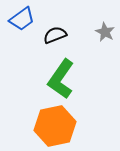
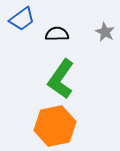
black semicircle: moved 2 px right, 1 px up; rotated 20 degrees clockwise
